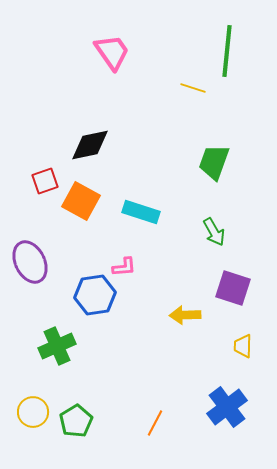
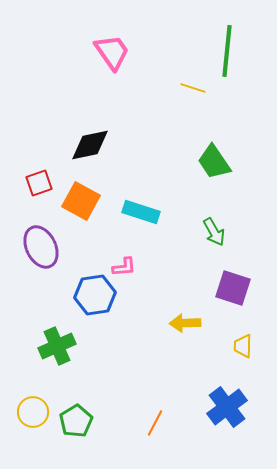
green trapezoid: rotated 54 degrees counterclockwise
red square: moved 6 px left, 2 px down
purple ellipse: moved 11 px right, 15 px up
yellow arrow: moved 8 px down
